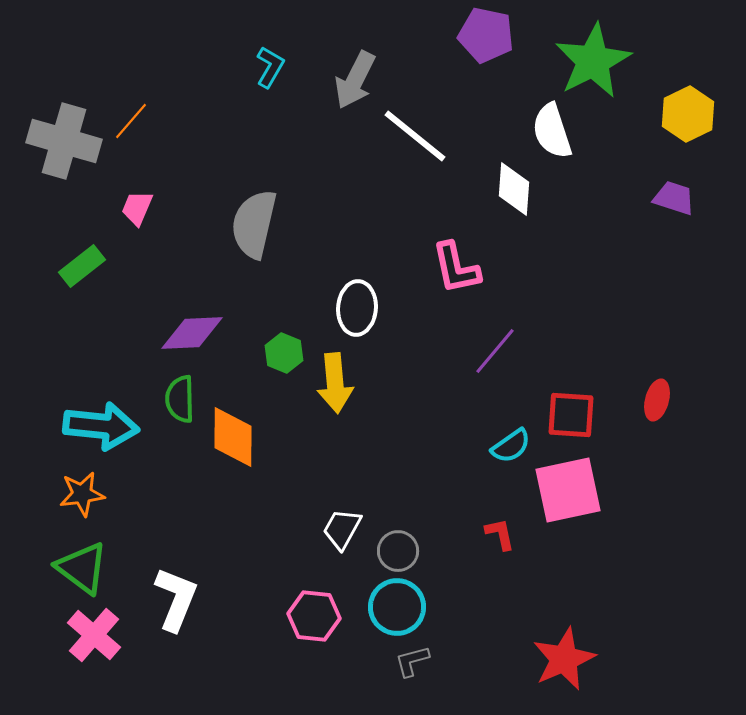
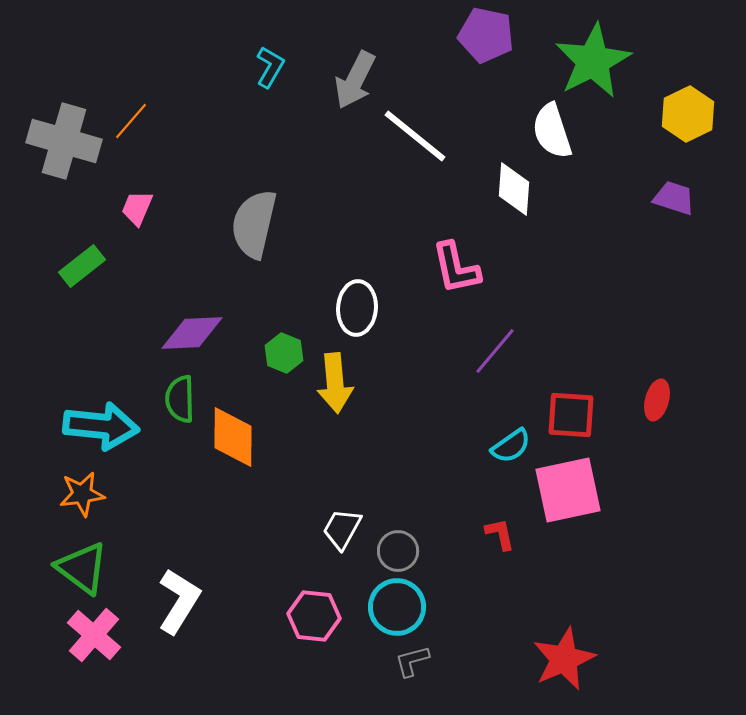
white L-shape: moved 3 px right, 2 px down; rotated 10 degrees clockwise
